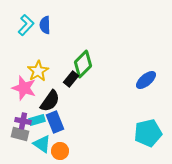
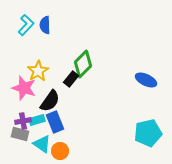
blue ellipse: rotated 65 degrees clockwise
purple cross: rotated 21 degrees counterclockwise
